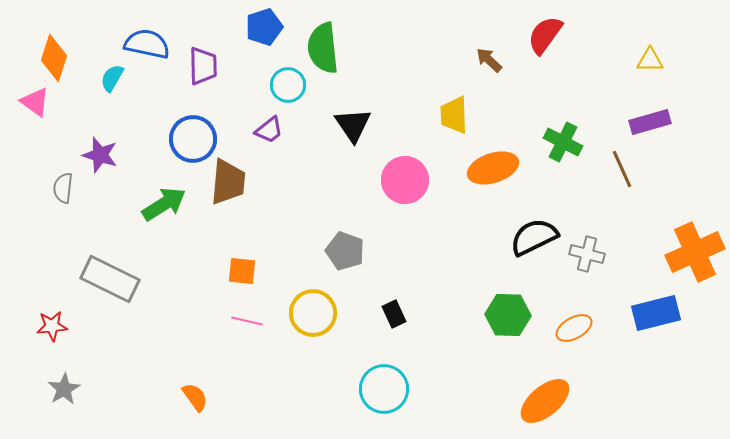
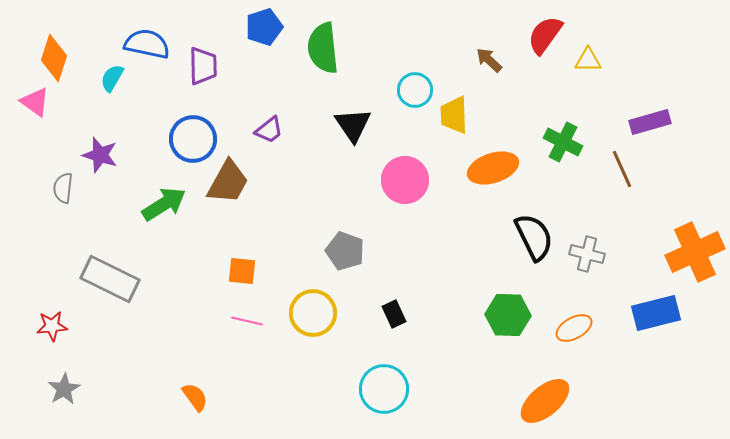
yellow triangle at (650, 60): moved 62 px left
cyan circle at (288, 85): moved 127 px right, 5 px down
brown trapezoid at (228, 182): rotated 24 degrees clockwise
black semicircle at (534, 237): rotated 90 degrees clockwise
